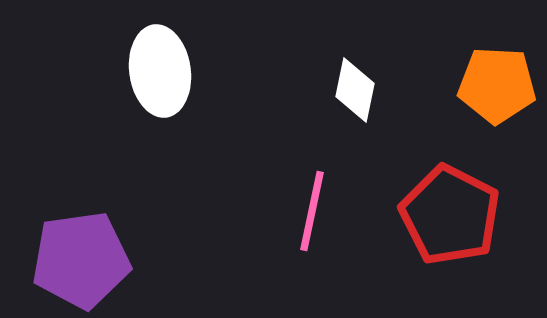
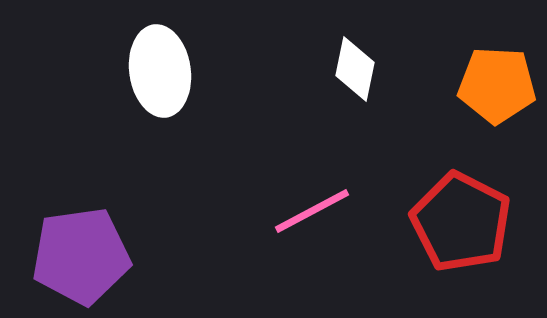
white diamond: moved 21 px up
pink line: rotated 50 degrees clockwise
red pentagon: moved 11 px right, 7 px down
purple pentagon: moved 4 px up
